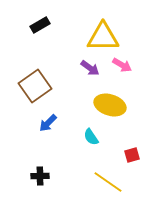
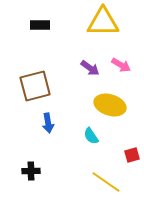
black rectangle: rotated 30 degrees clockwise
yellow triangle: moved 15 px up
pink arrow: moved 1 px left
brown square: rotated 20 degrees clockwise
blue arrow: rotated 54 degrees counterclockwise
cyan semicircle: moved 1 px up
black cross: moved 9 px left, 5 px up
yellow line: moved 2 px left
